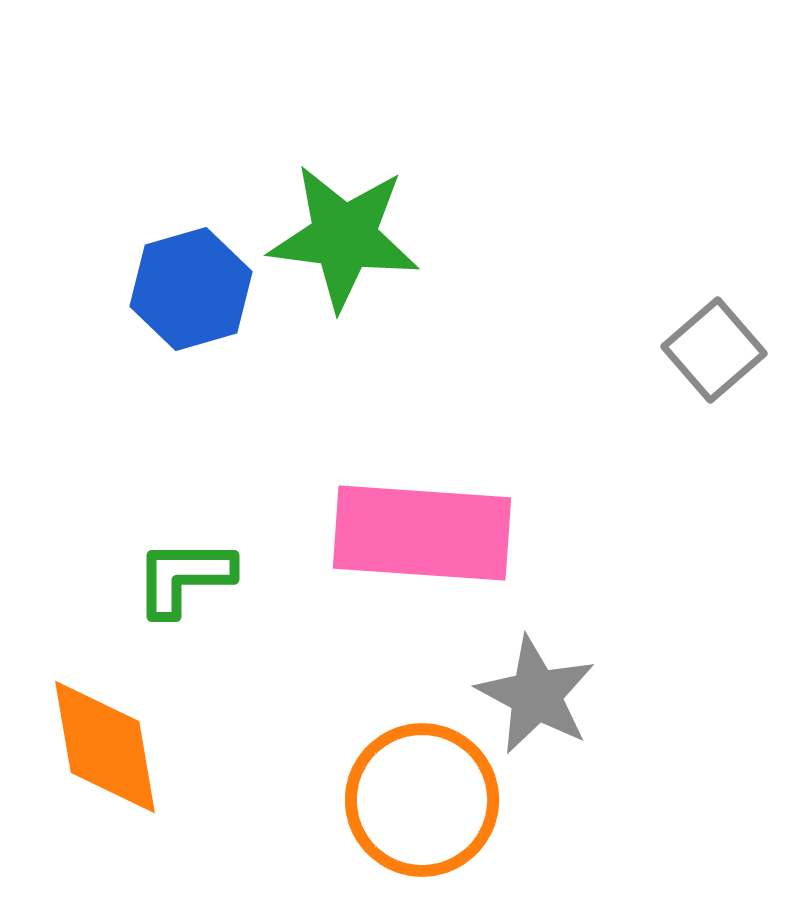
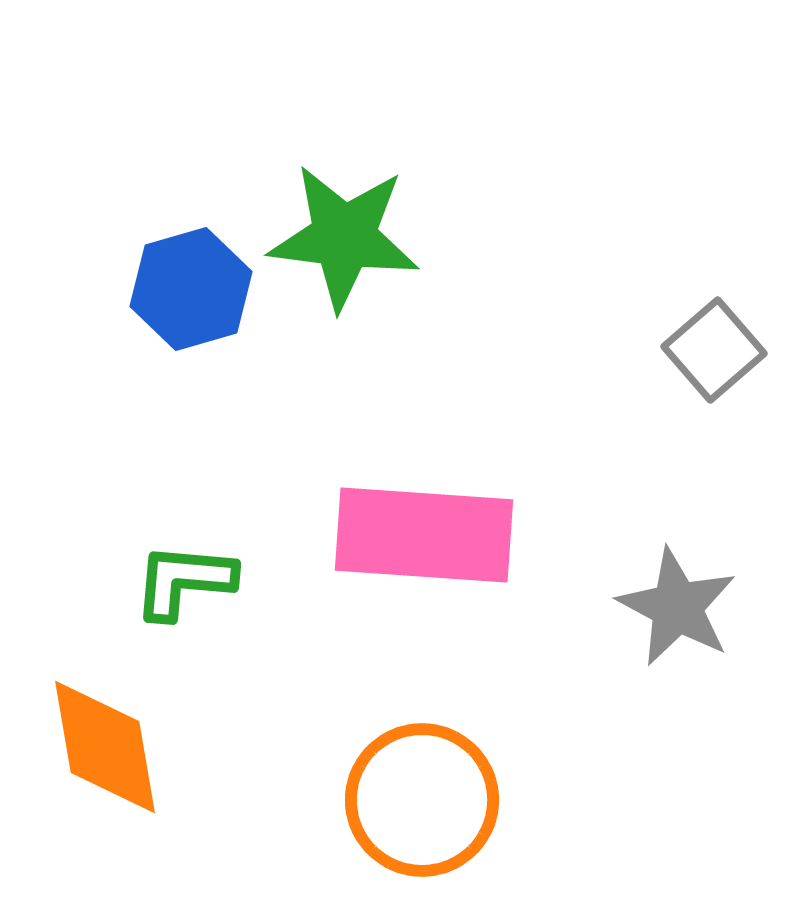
pink rectangle: moved 2 px right, 2 px down
green L-shape: moved 4 px down; rotated 5 degrees clockwise
gray star: moved 141 px right, 88 px up
